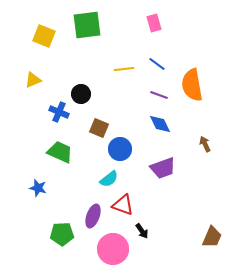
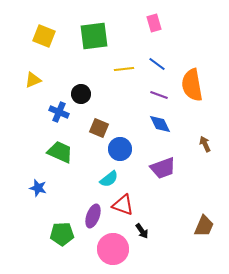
green square: moved 7 px right, 11 px down
brown trapezoid: moved 8 px left, 11 px up
